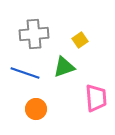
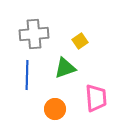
yellow square: moved 1 px down
green triangle: moved 1 px right, 1 px down
blue line: moved 2 px right, 2 px down; rotated 72 degrees clockwise
orange circle: moved 19 px right
